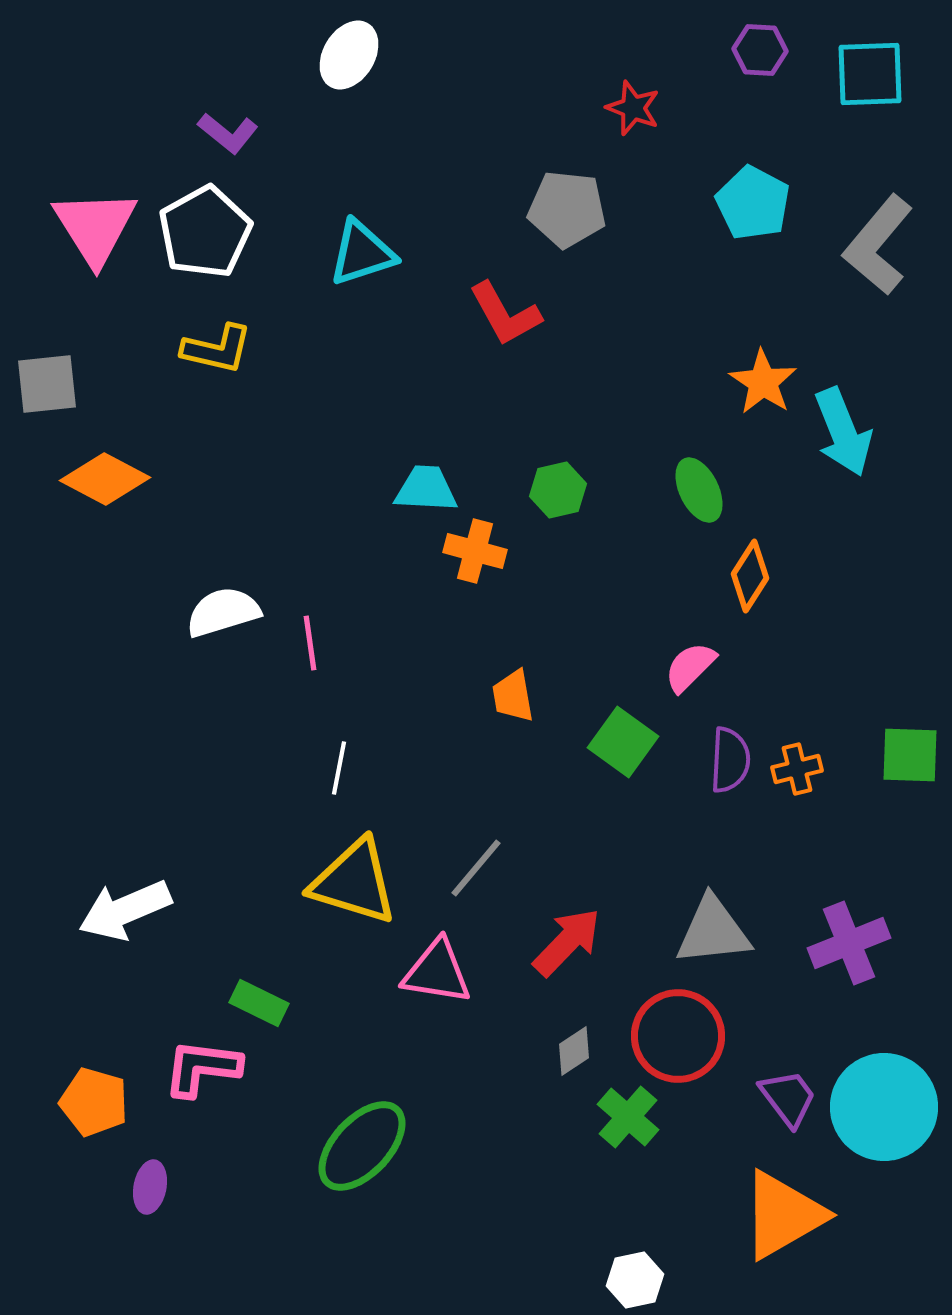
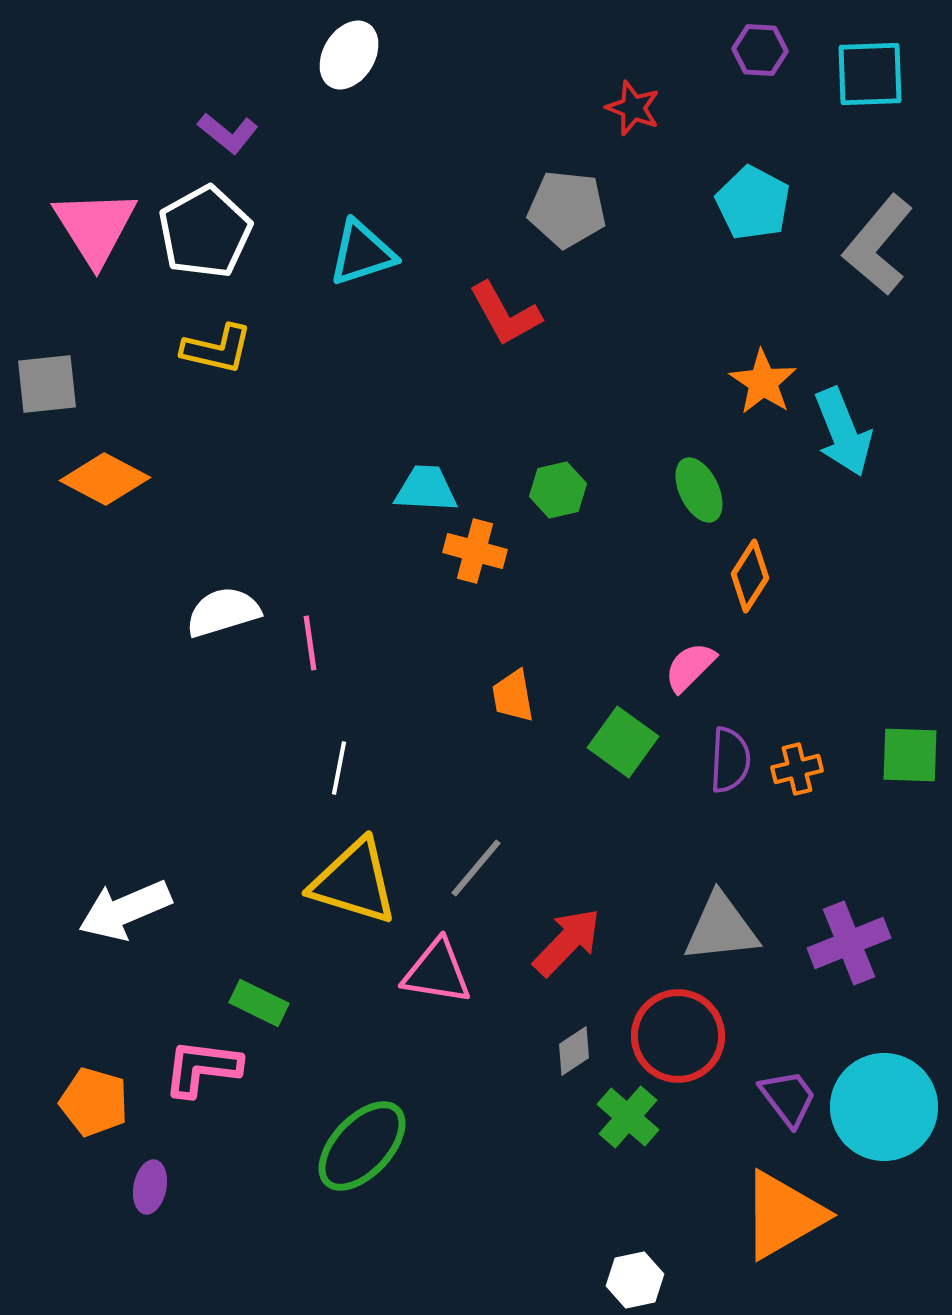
gray triangle at (713, 931): moved 8 px right, 3 px up
